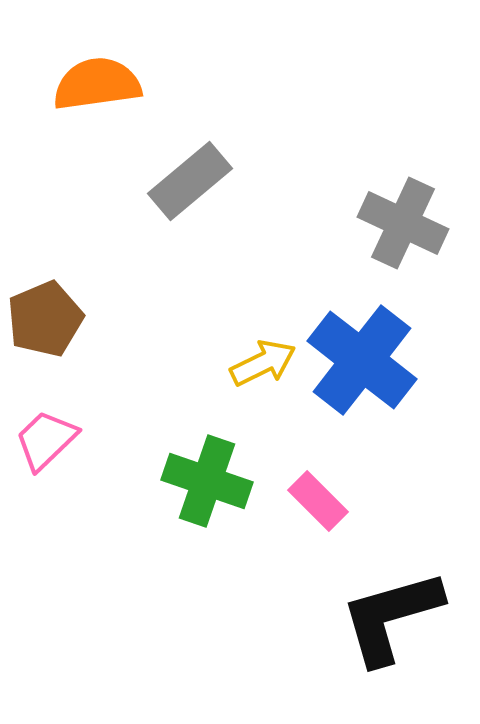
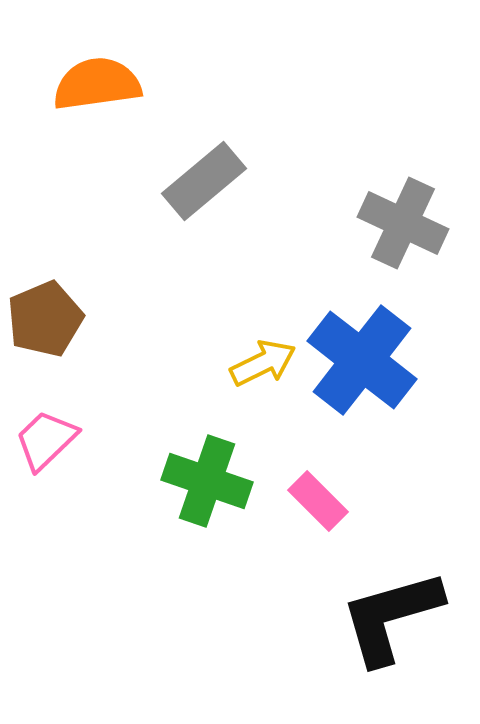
gray rectangle: moved 14 px right
